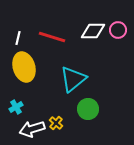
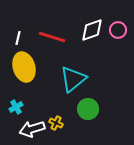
white diamond: moved 1 px left, 1 px up; rotated 20 degrees counterclockwise
yellow cross: rotated 16 degrees counterclockwise
